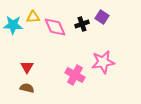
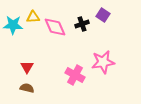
purple square: moved 1 px right, 2 px up
